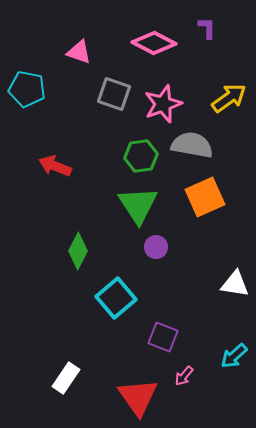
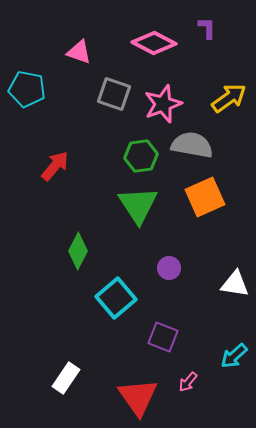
red arrow: rotated 108 degrees clockwise
purple circle: moved 13 px right, 21 px down
pink arrow: moved 4 px right, 6 px down
